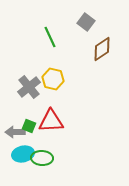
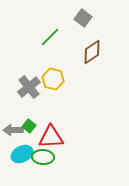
gray square: moved 3 px left, 4 px up
green line: rotated 70 degrees clockwise
brown diamond: moved 10 px left, 3 px down
red triangle: moved 16 px down
green square: rotated 16 degrees clockwise
gray arrow: moved 2 px left, 2 px up
cyan ellipse: moved 1 px left; rotated 15 degrees counterclockwise
green ellipse: moved 1 px right, 1 px up
